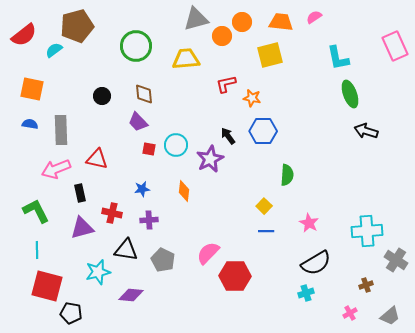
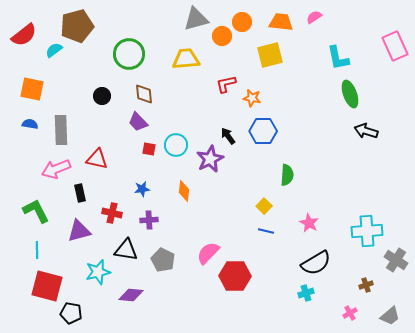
green circle at (136, 46): moved 7 px left, 8 px down
purple triangle at (82, 228): moved 3 px left, 3 px down
blue line at (266, 231): rotated 14 degrees clockwise
